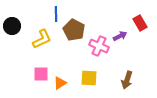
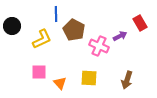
pink square: moved 2 px left, 2 px up
orange triangle: rotated 40 degrees counterclockwise
